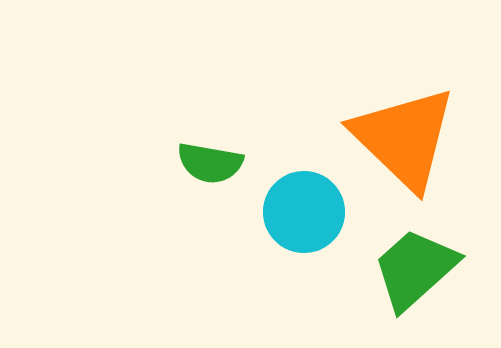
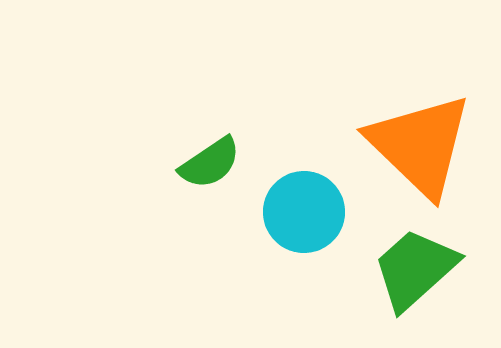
orange triangle: moved 16 px right, 7 px down
green semicircle: rotated 44 degrees counterclockwise
